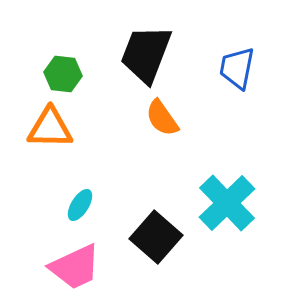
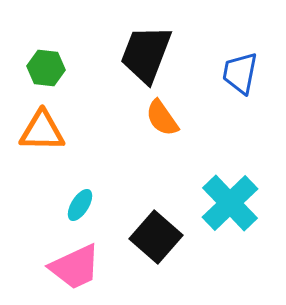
blue trapezoid: moved 3 px right, 5 px down
green hexagon: moved 17 px left, 6 px up
orange triangle: moved 8 px left, 3 px down
cyan cross: moved 3 px right
